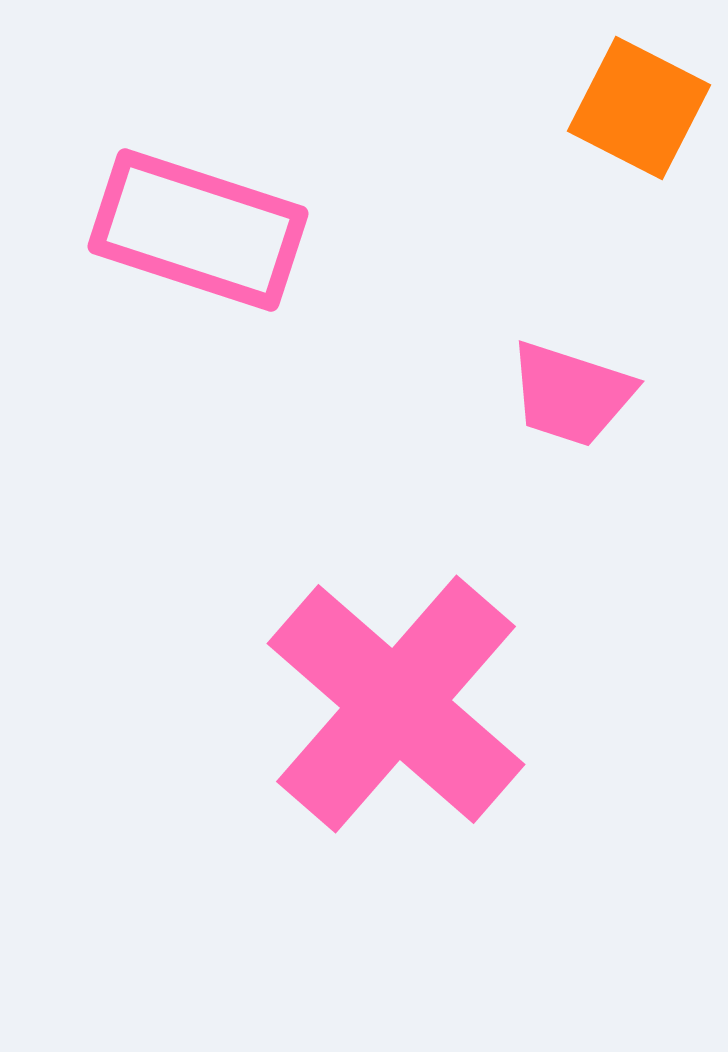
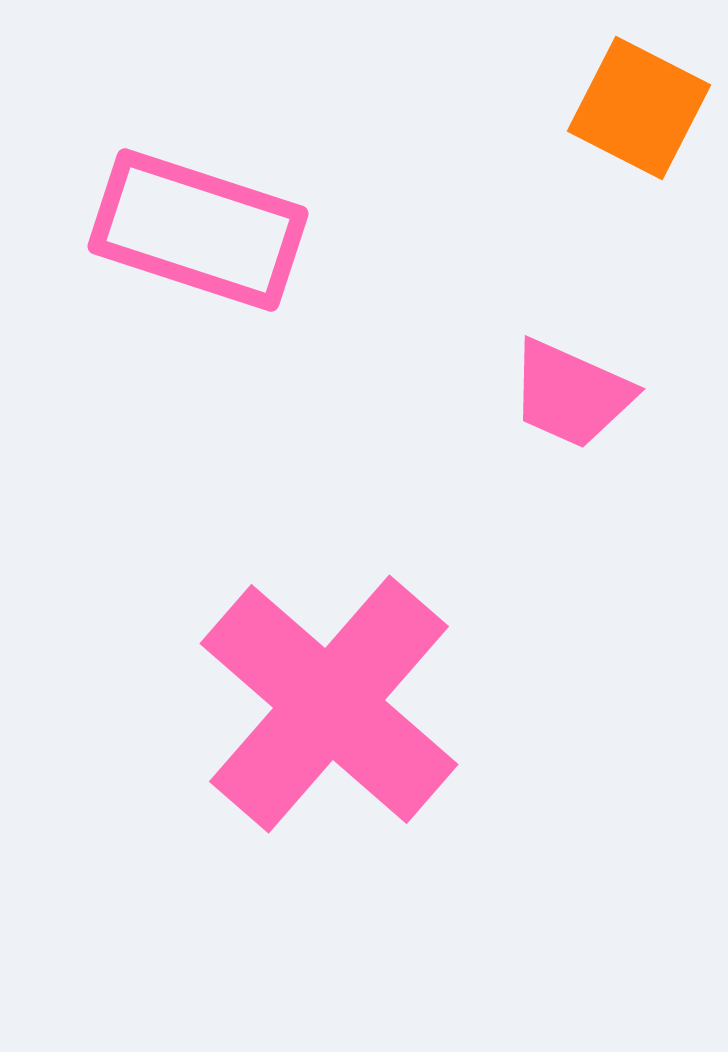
pink trapezoid: rotated 6 degrees clockwise
pink cross: moved 67 px left
